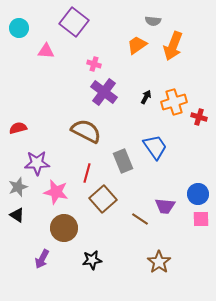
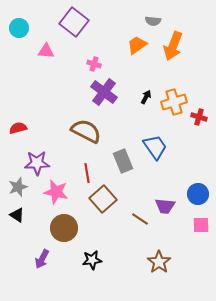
red line: rotated 24 degrees counterclockwise
pink square: moved 6 px down
